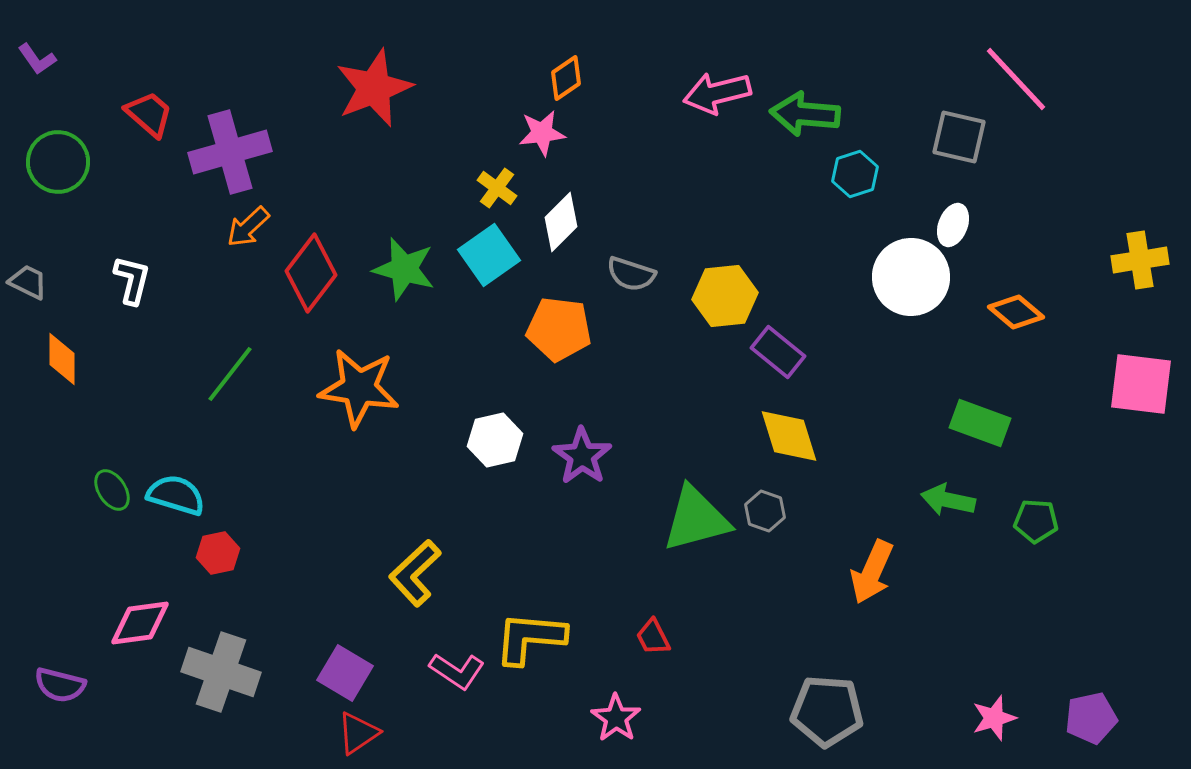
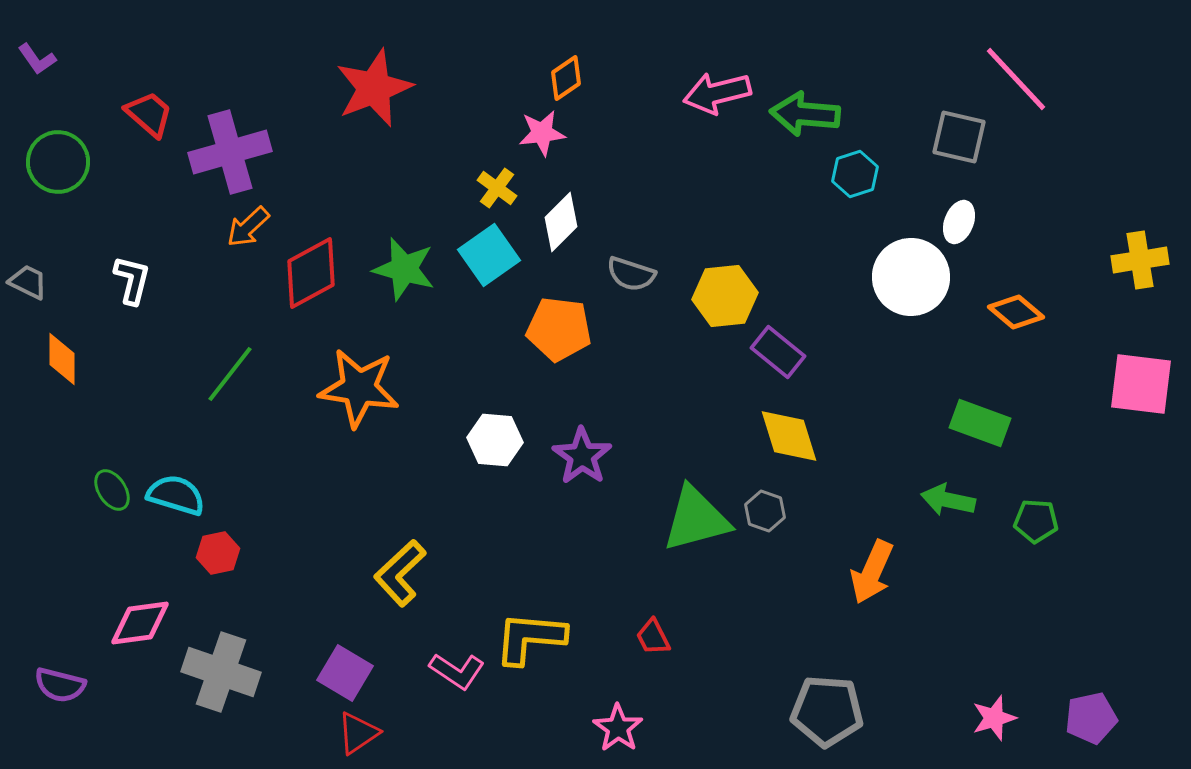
white ellipse at (953, 225): moved 6 px right, 3 px up
red diamond at (311, 273): rotated 24 degrees clockwise
white hexagon at (495, 440): rotated 18 degrees clockwise
yellow L-shape at (415, 573): moved 15 px left
pink star at (616, 718): moved 2 px right, 10 px down
